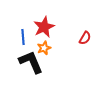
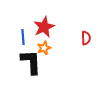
red semicircle: moved 1 px right; rotated 32 degrees counterclockwise
black L-shape: rotated 20 degrees clockwise
